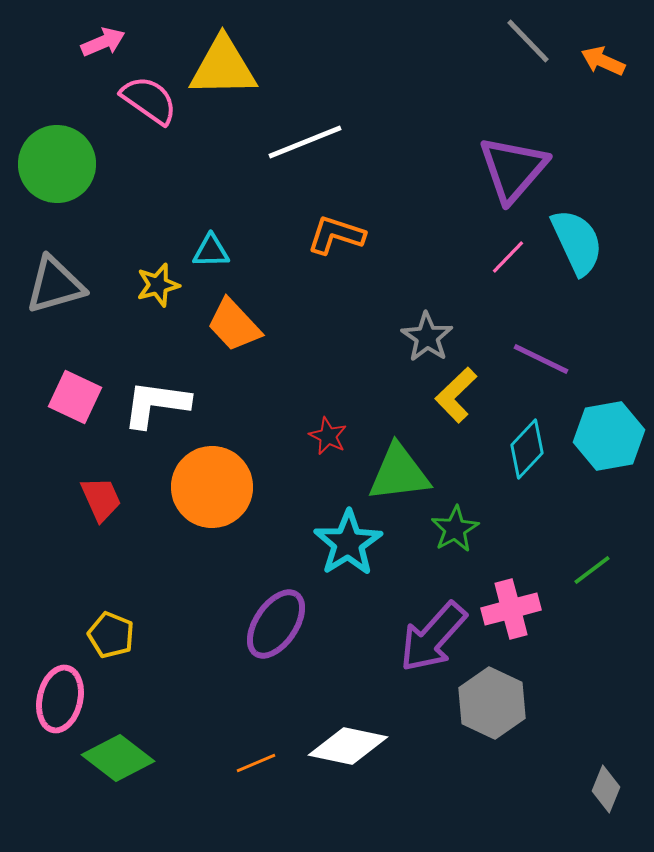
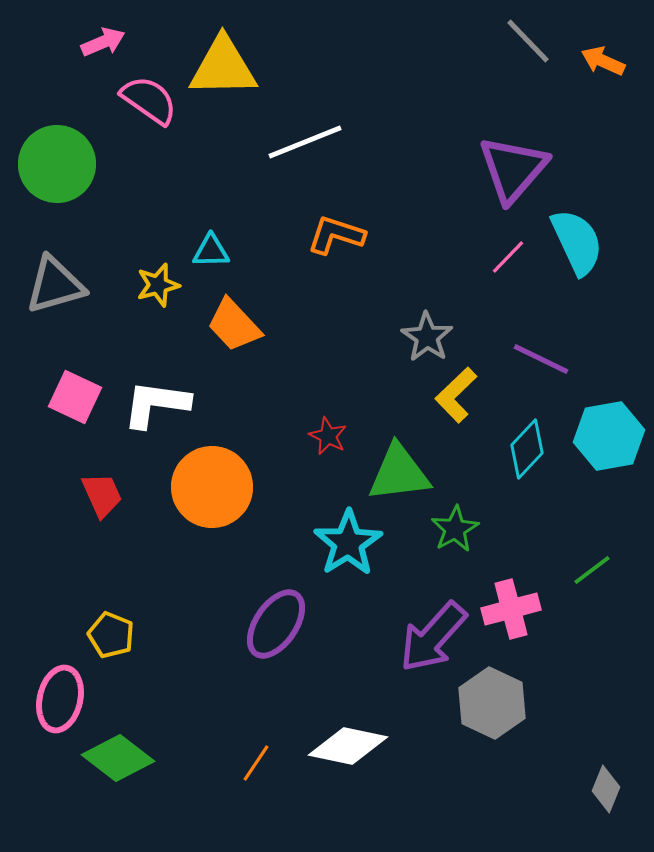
red trapezoid: moved 1 px right, 4 px up
orange line: rotated 33 degrees counterclockwise
